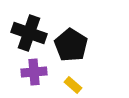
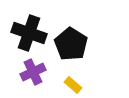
black pentagon: moved 1 px up
purple cross: moved 1 px left; rotated 20 degrees counterclockwise
